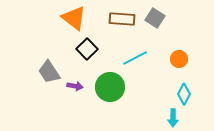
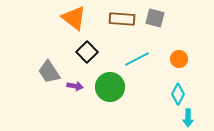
gray square: rotated 18 degrees counterclockwise
black square: moved 3 px down
cyan line: moved 2 px right, 1 px down
cyan diamond: moved 6 px left
cyan arrow: moved 15 px right
